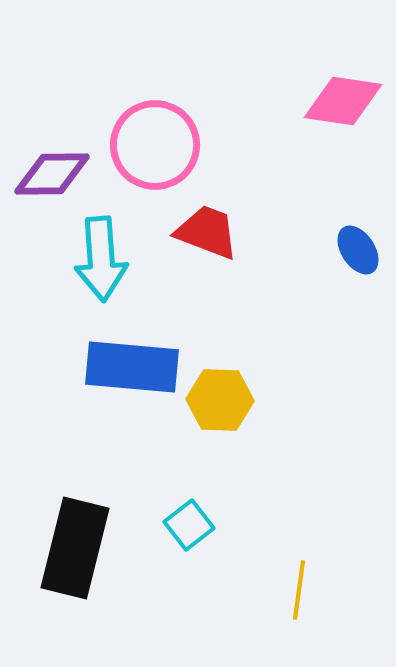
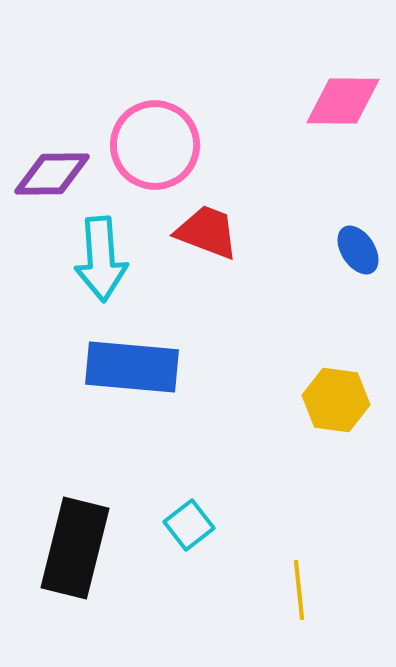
pink diamond: rotated 8 degrees counterclockwise
yellow hexagon: moved 116 px right; rotated 6 degrees clockwise
yellow line: rotated 14 degrees counterclockwise
